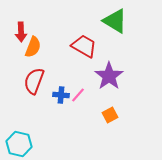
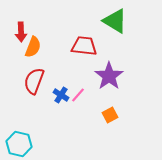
red trapezoid: rotated 24 degrees counterclockwise
blue cross: rotated 28 degrees clockwise
